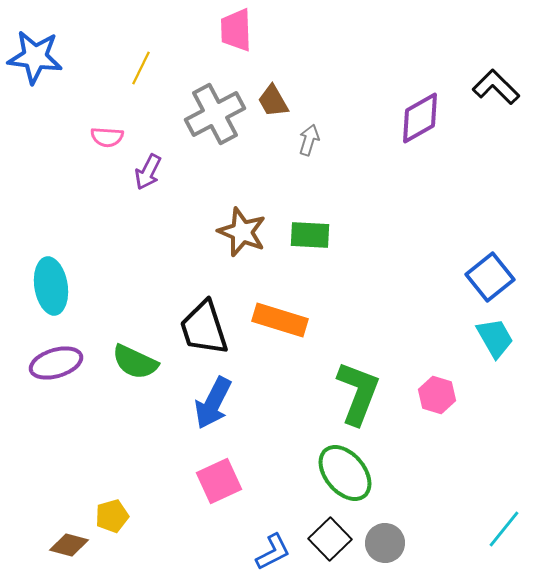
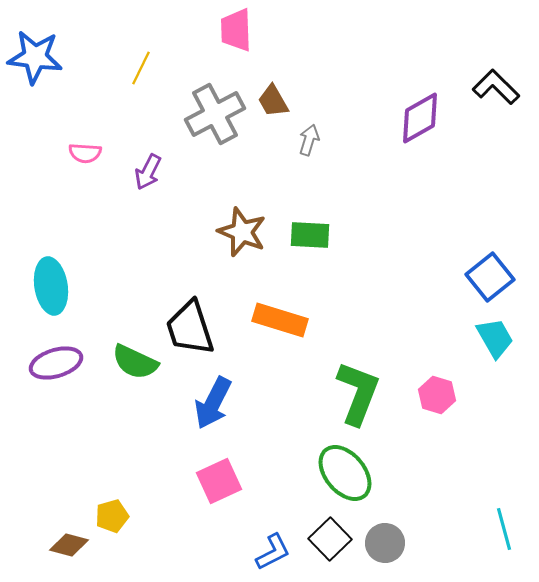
pink semicircle: moved 22 px left, 16 px down
black trapezoid: moved 14 px left
cyan line: rotated 54 degrees counterclockwise
